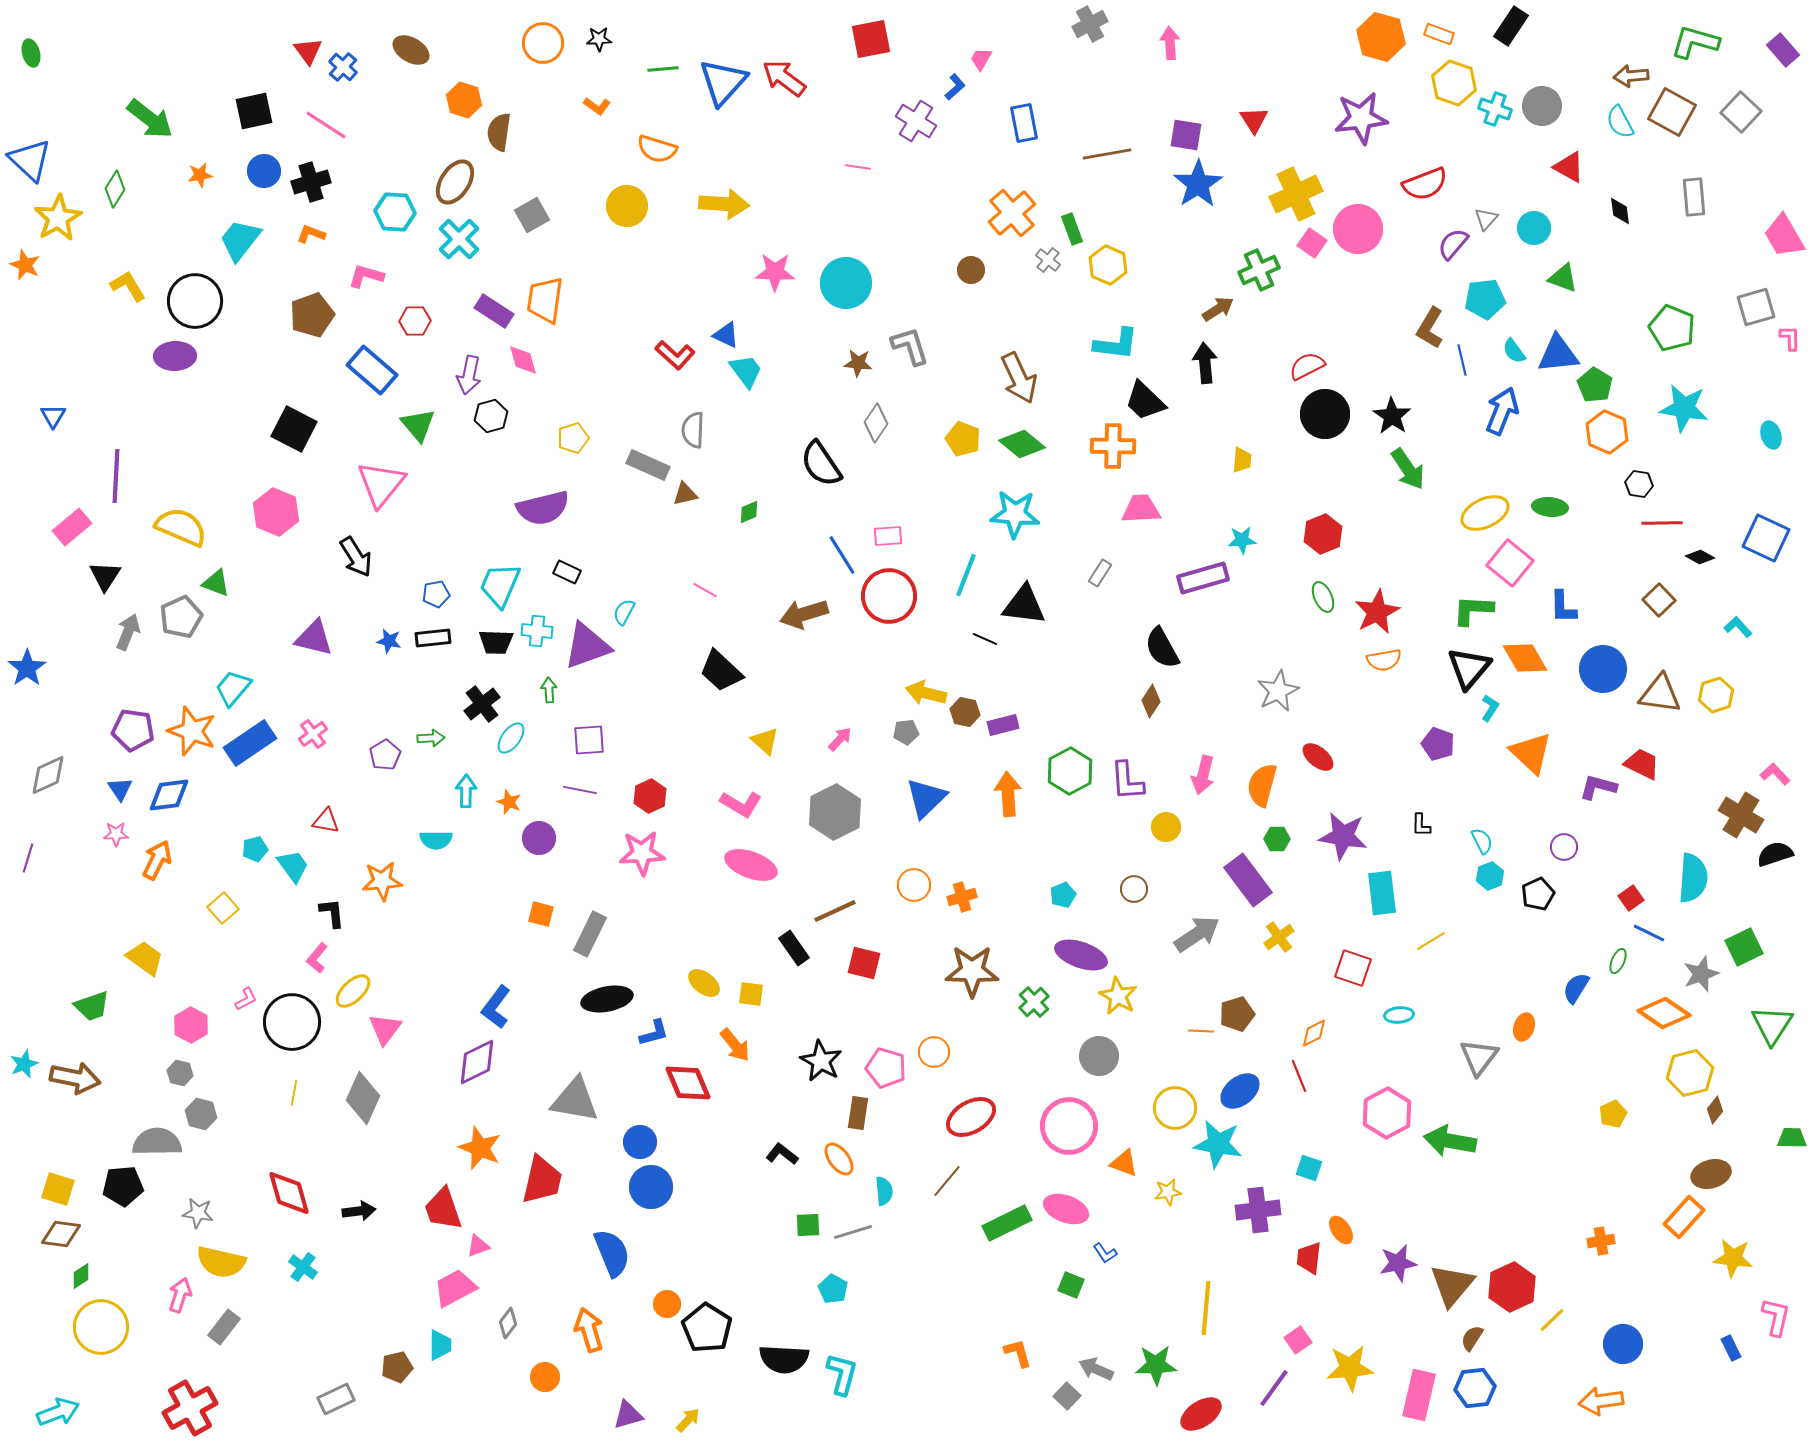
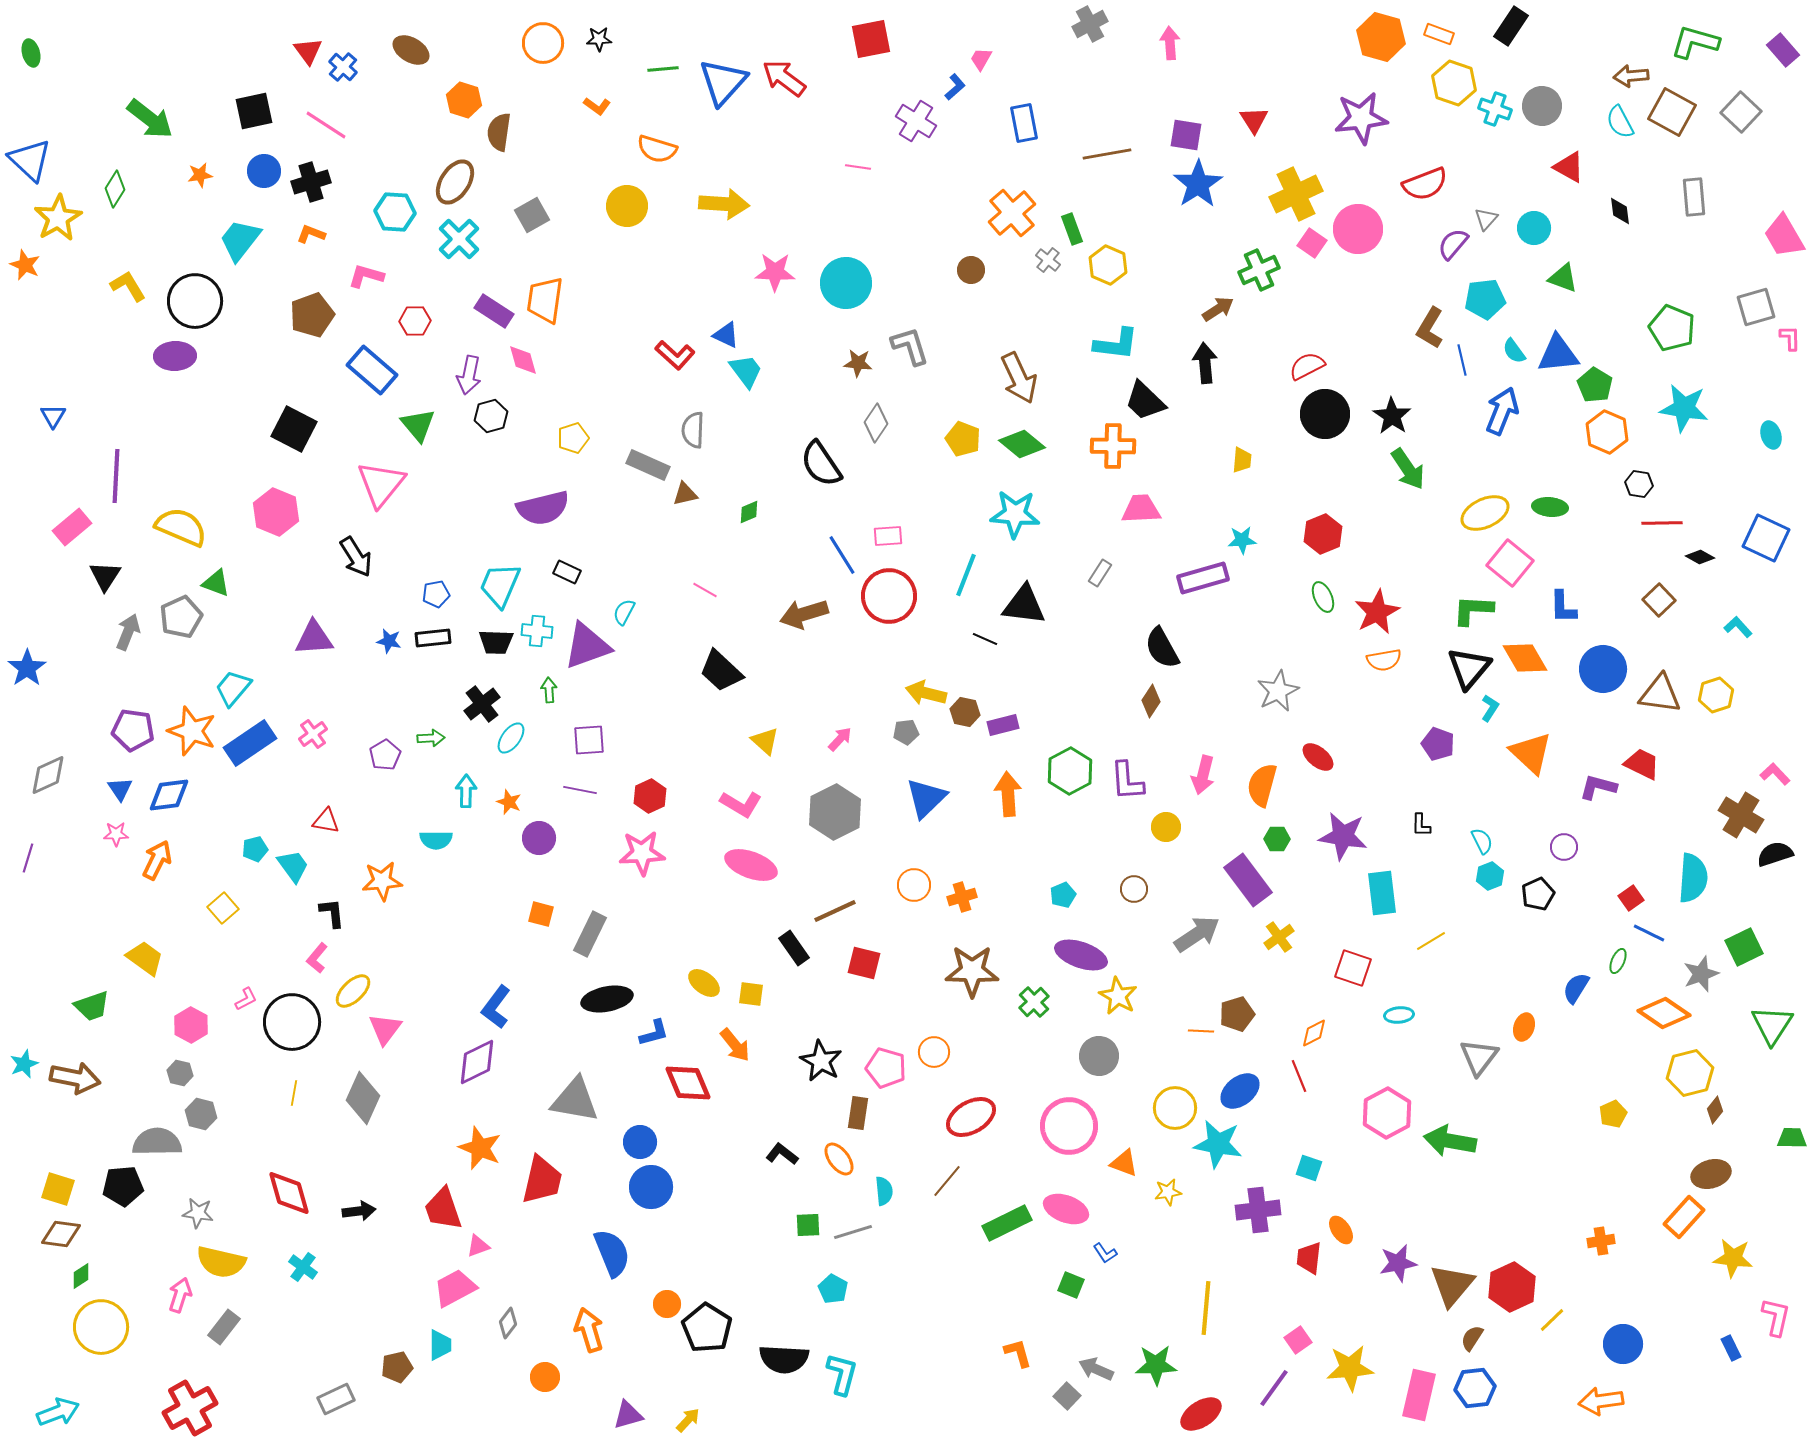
purple triangle at (314, 638): rotated 18 degrees counterclockwise
